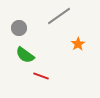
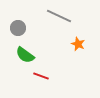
gray line: rotated 60 degrees clockwise
gray circle: moved 1 px left
orange star: rotated 16 degrees counterclockwise
